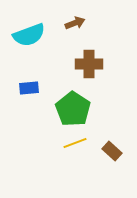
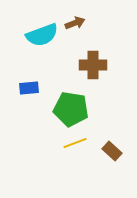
cyan semicircle: moved 13 px right
brown cross: moved 4 px right, 1 px down
green pentagon: moved 2 px left; rotated 24 degrees counterclockwise
